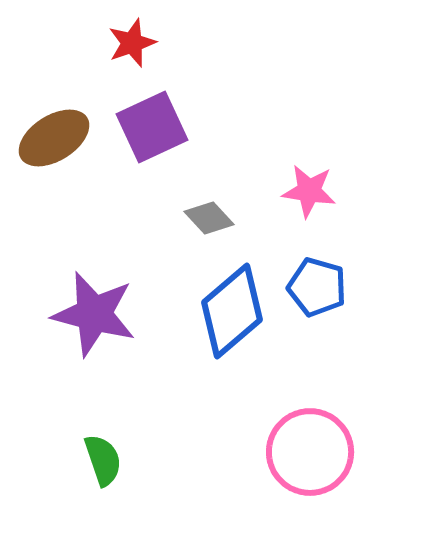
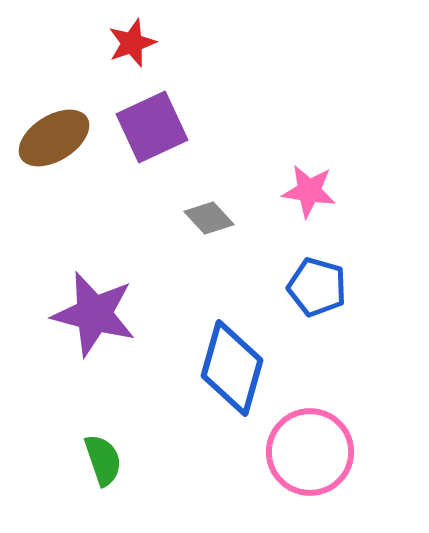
blue diamond: moved 57 px down; rotated 34 degrees counterclockwise
